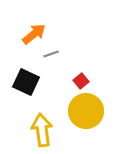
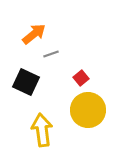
red square: moved 3 px up
yellow circle: moved 2 px right, 1 px up
